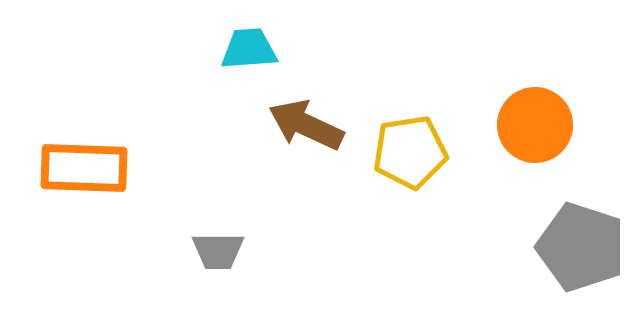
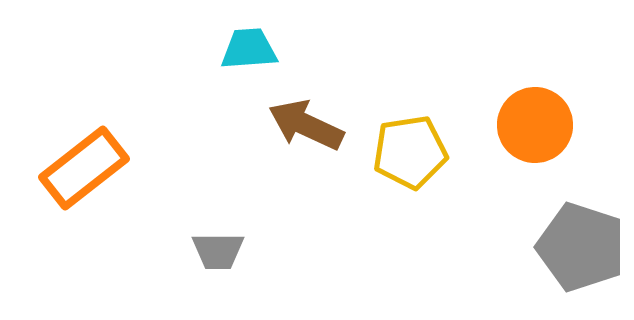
orange rectangle: rotated 40 degrees counterclockwise
